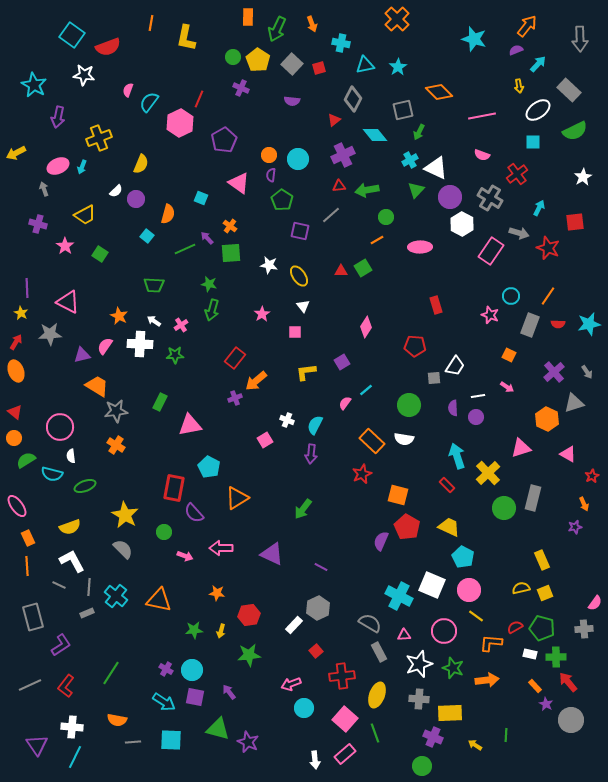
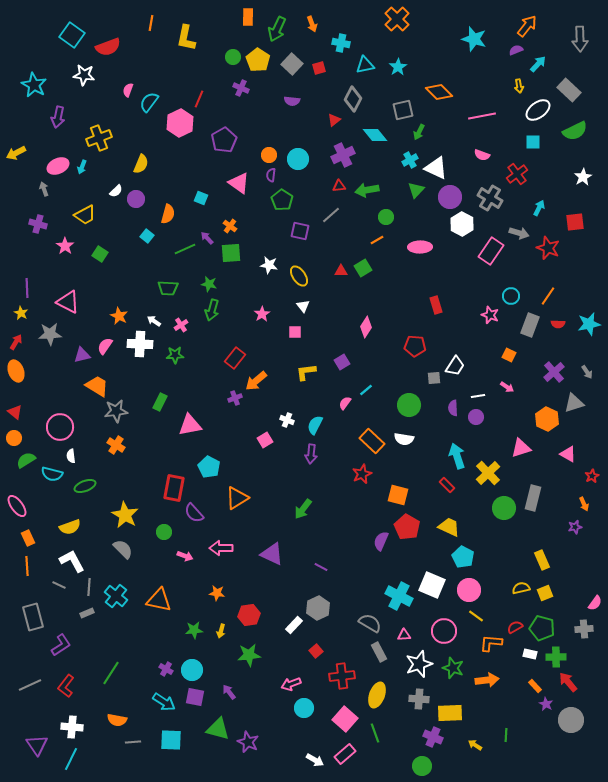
green trapezoid at (154, 285): moved 14 px right, 3 px down
cyan line at (75, 757): moved 4 px left, 2 px down
white arrow at (315, 760): rotated 54 degrees counterclockwise
